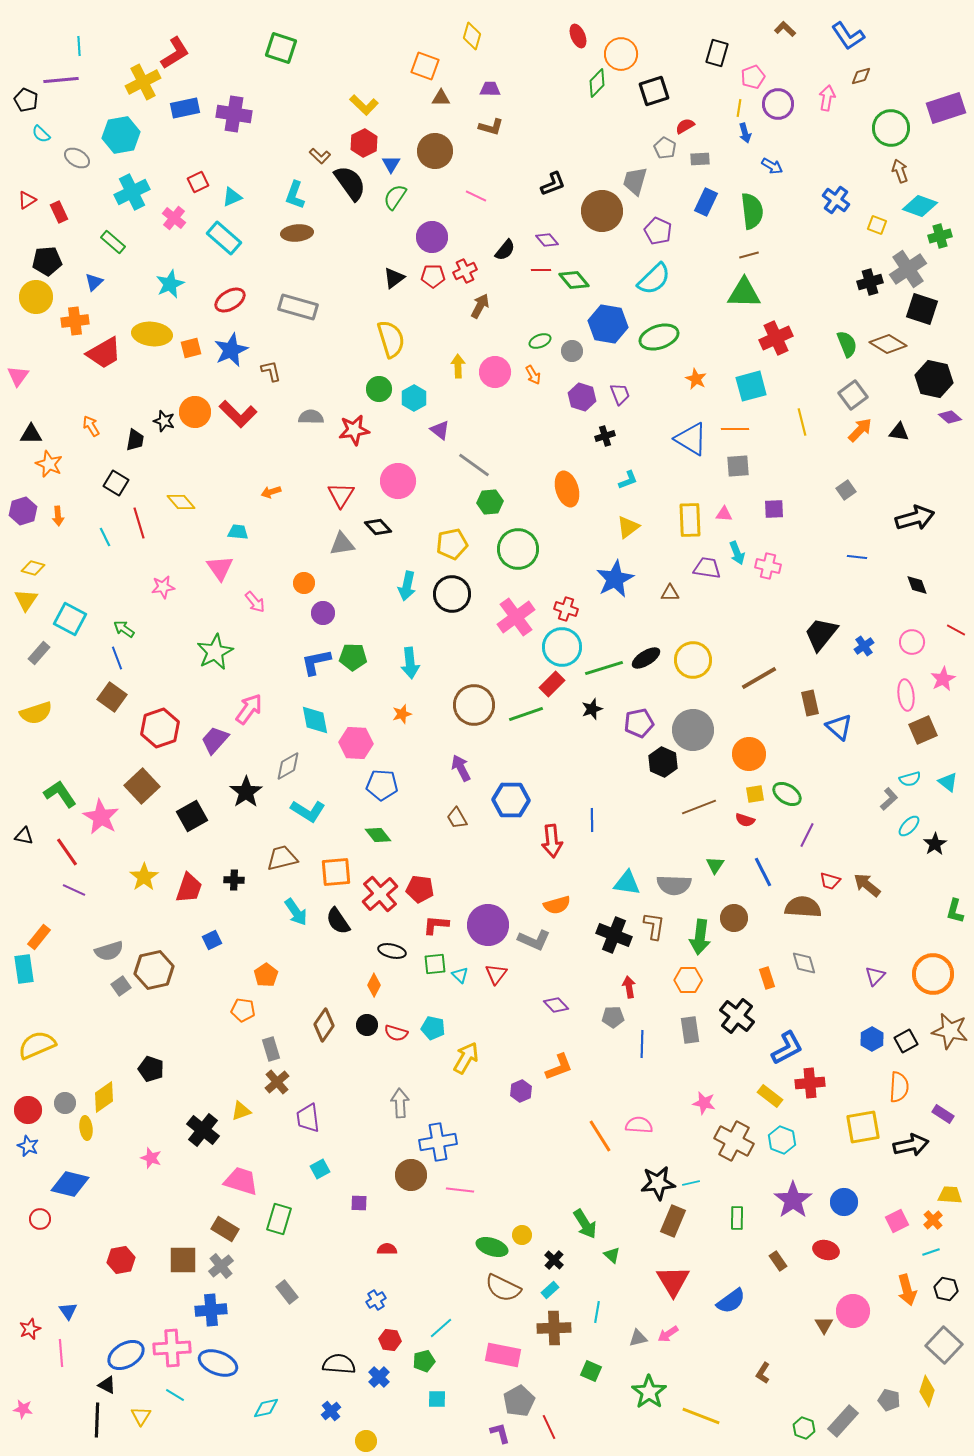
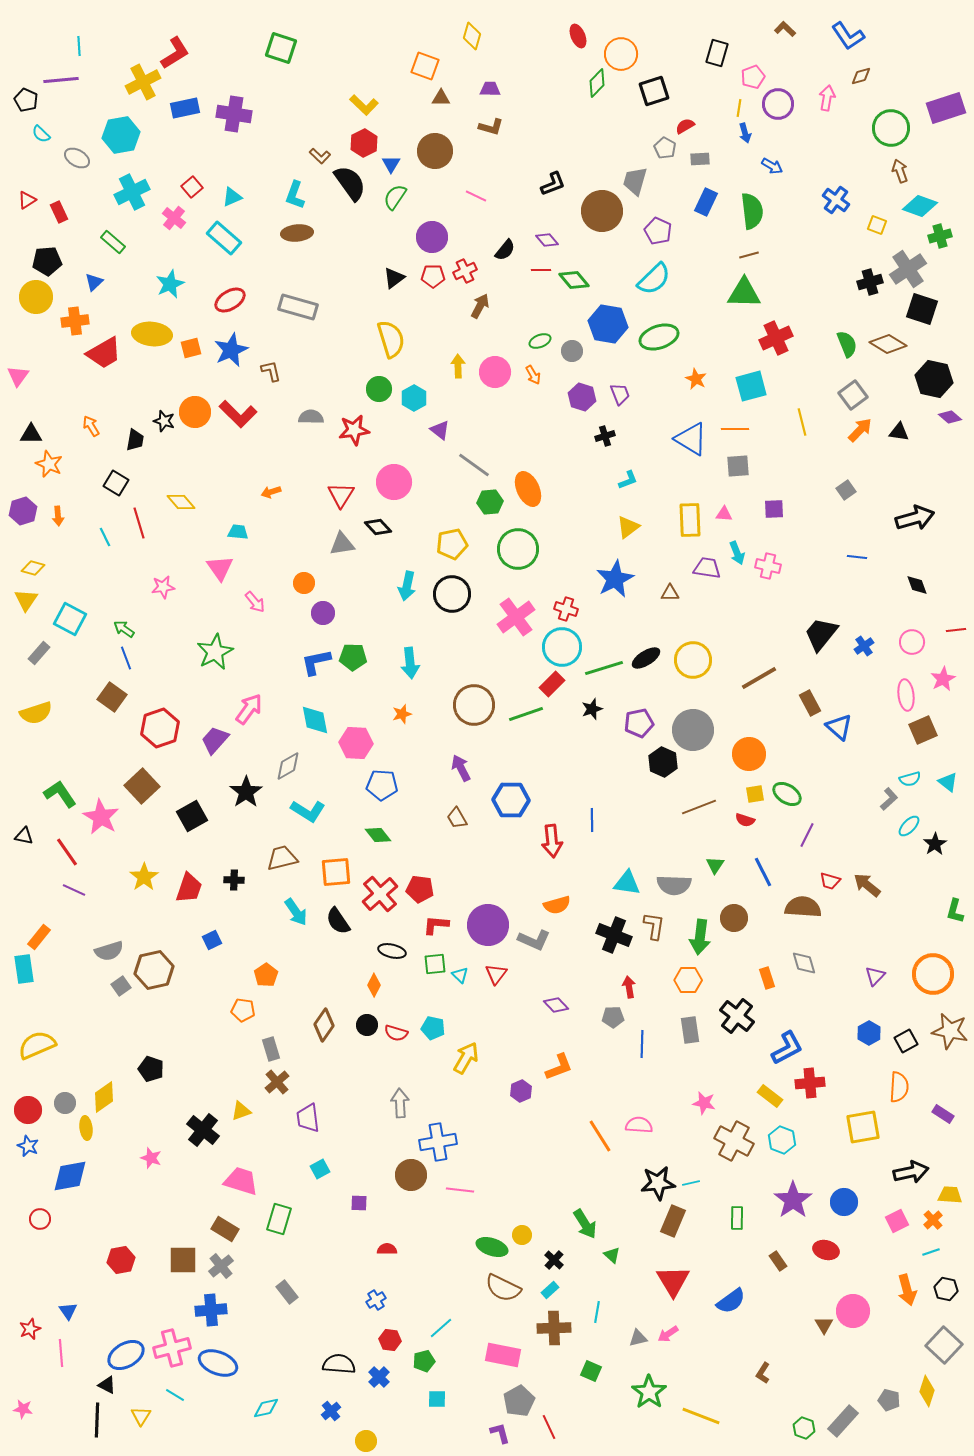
red square at (198, 182): moved 6 px left, 5 px down; rotated 15 degrees counterclockwise
pink circle at (398, 481): moved 4 px left, 1 px down
orange ellipse at (567, 489): moved 39 px left; rotated 8 degrees counterclockwise
red line at (956, 630): rotated 36 degrees counterclockwise
blue line at (117, 658): moved 9 px right
brown rectangle at (810, 703): rotated 15 degrees counterclockwise
blue hexagon at (872, 1039): moved 3 px left, 6 px up
black arrow at (911, 1145): moved 27 px down
blue diamond at (70, 1184): moved 8 px up; rotated 24 degrees counterclockwise
pink cross at (172, 1348): rotated 12 degrees counterclockwise
